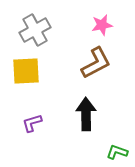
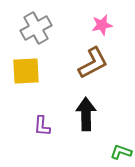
gray cross: moved 1 px right, 2 px up
brown L-shape: moved 3 px left
purple L-shape: moved 10 px right, 3 px down; rotated 70 degrees counterclockwise
green L-shape: moved 4 px right
